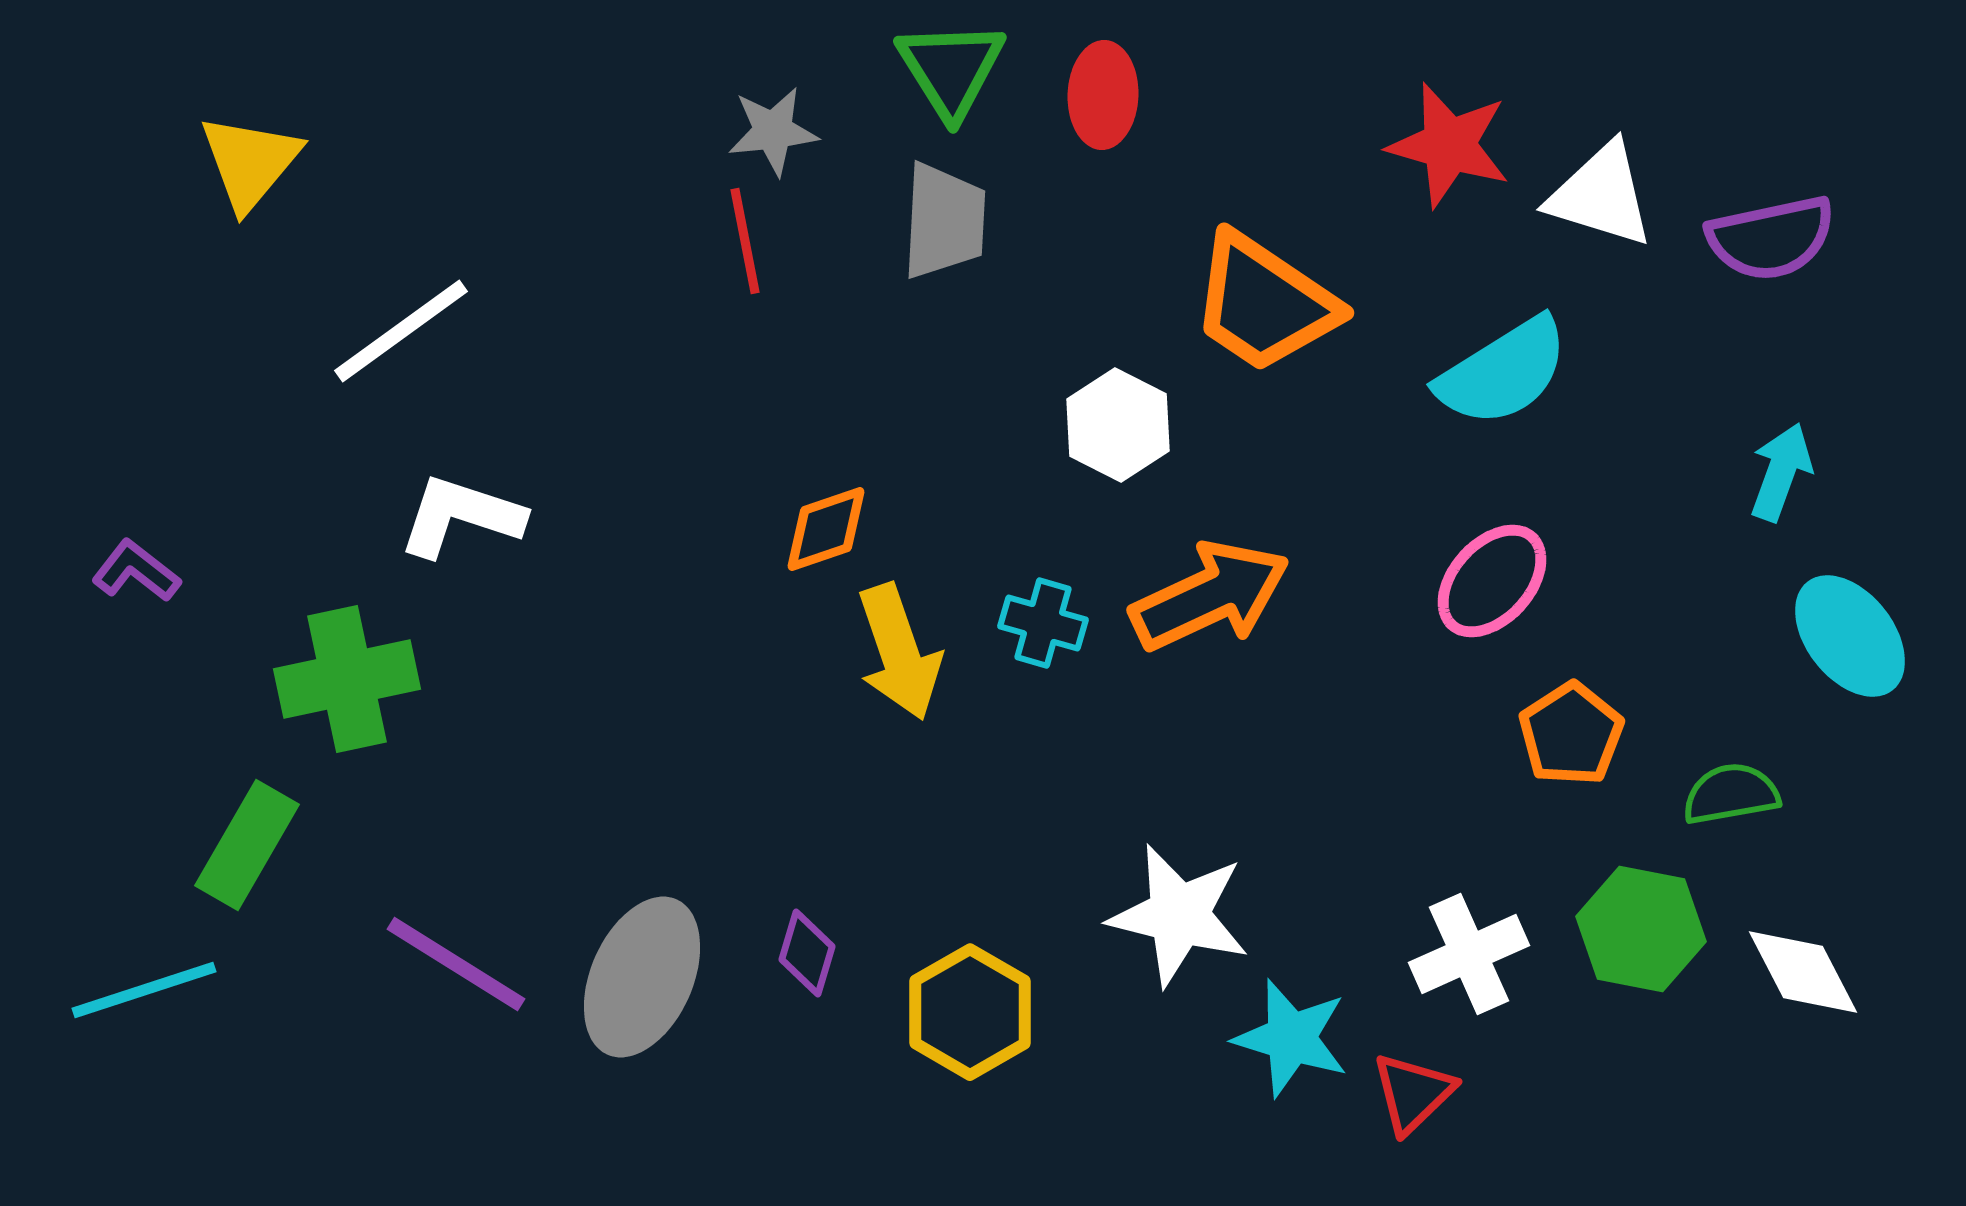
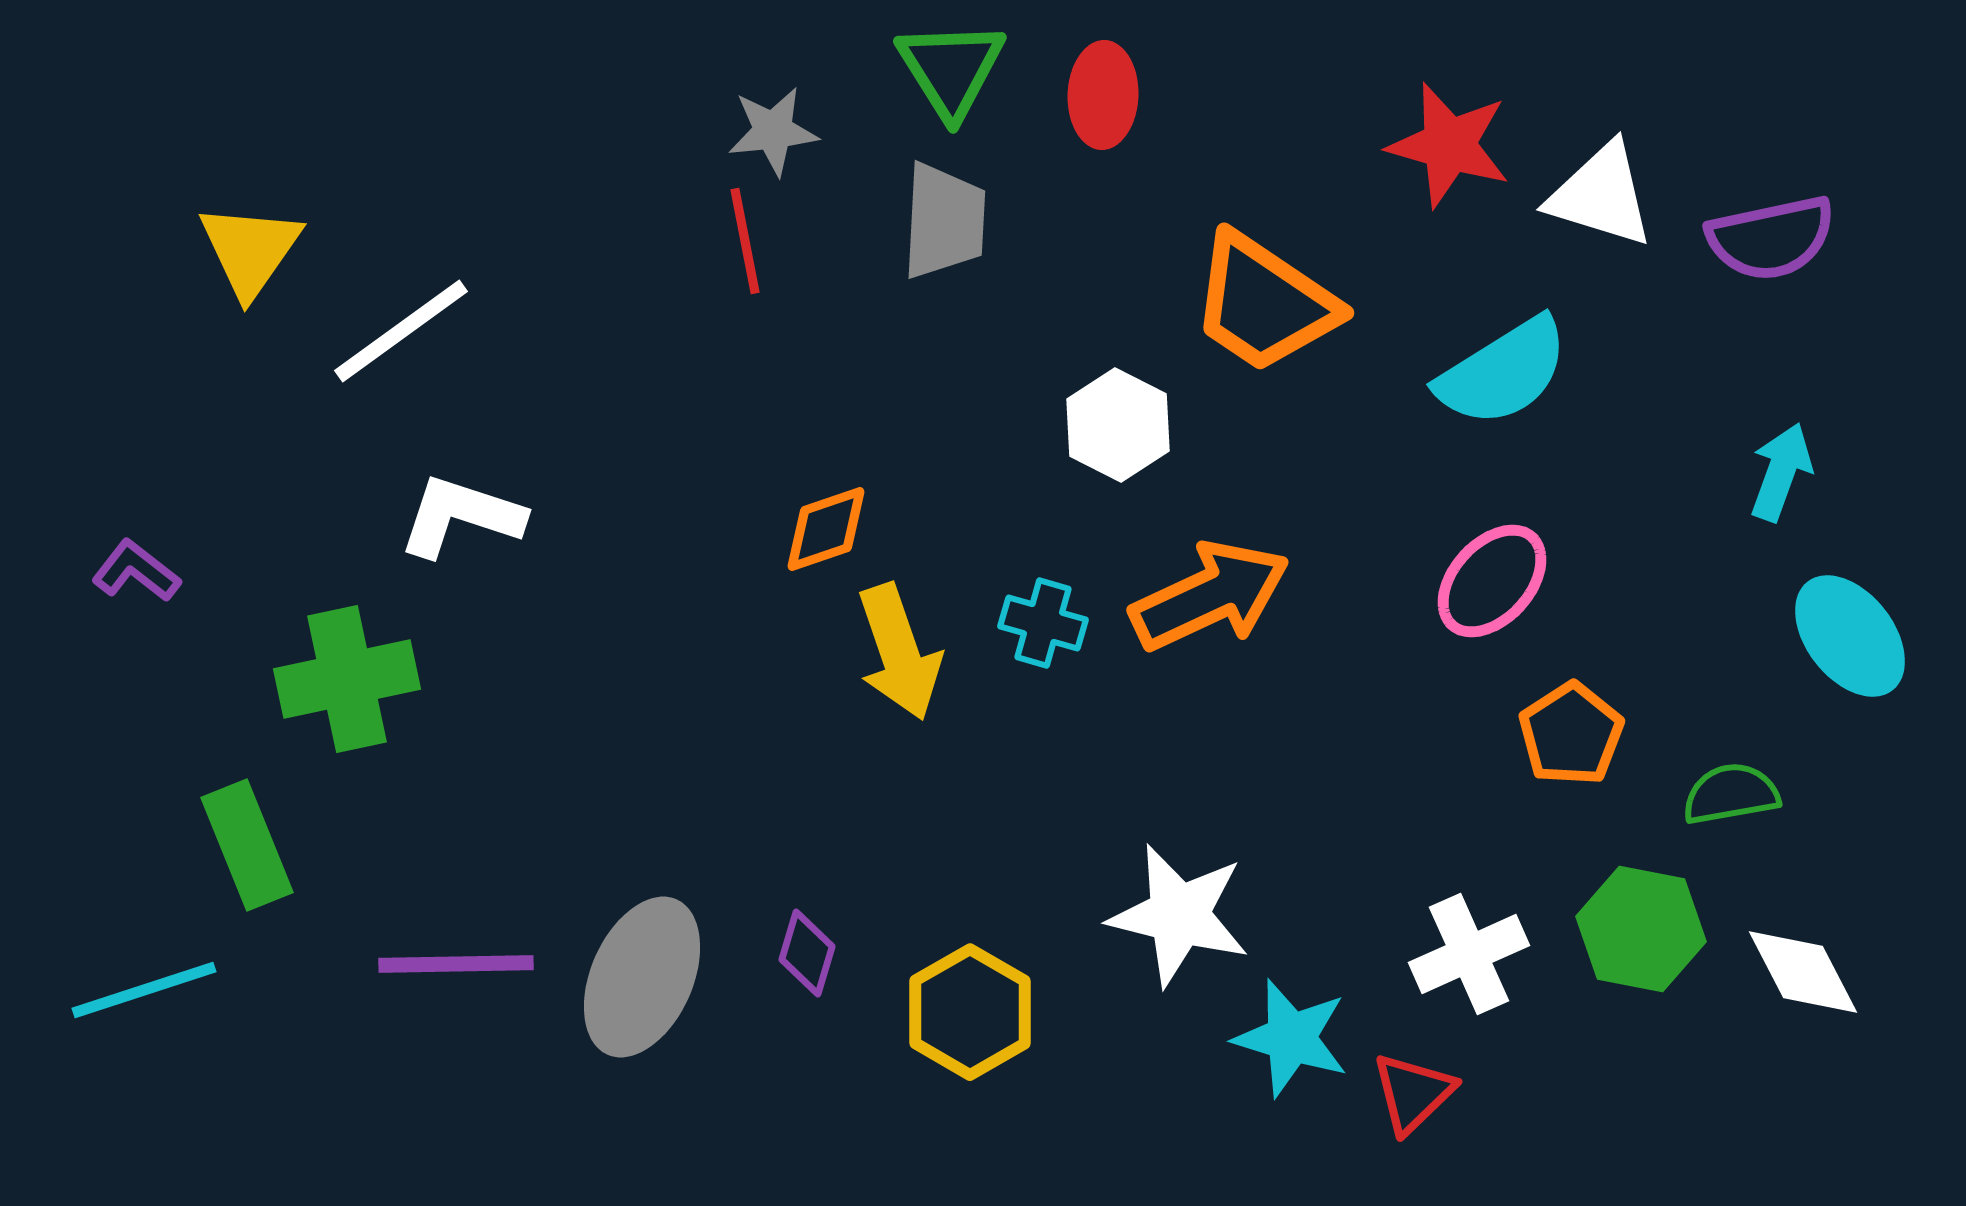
yellow triangle: moved 88 px down; rotated 5 degrees counterclockwise
green rectangle: rotated 52 degrees counterclockwise
purple line: rotated 33 degrees counterclockwise
